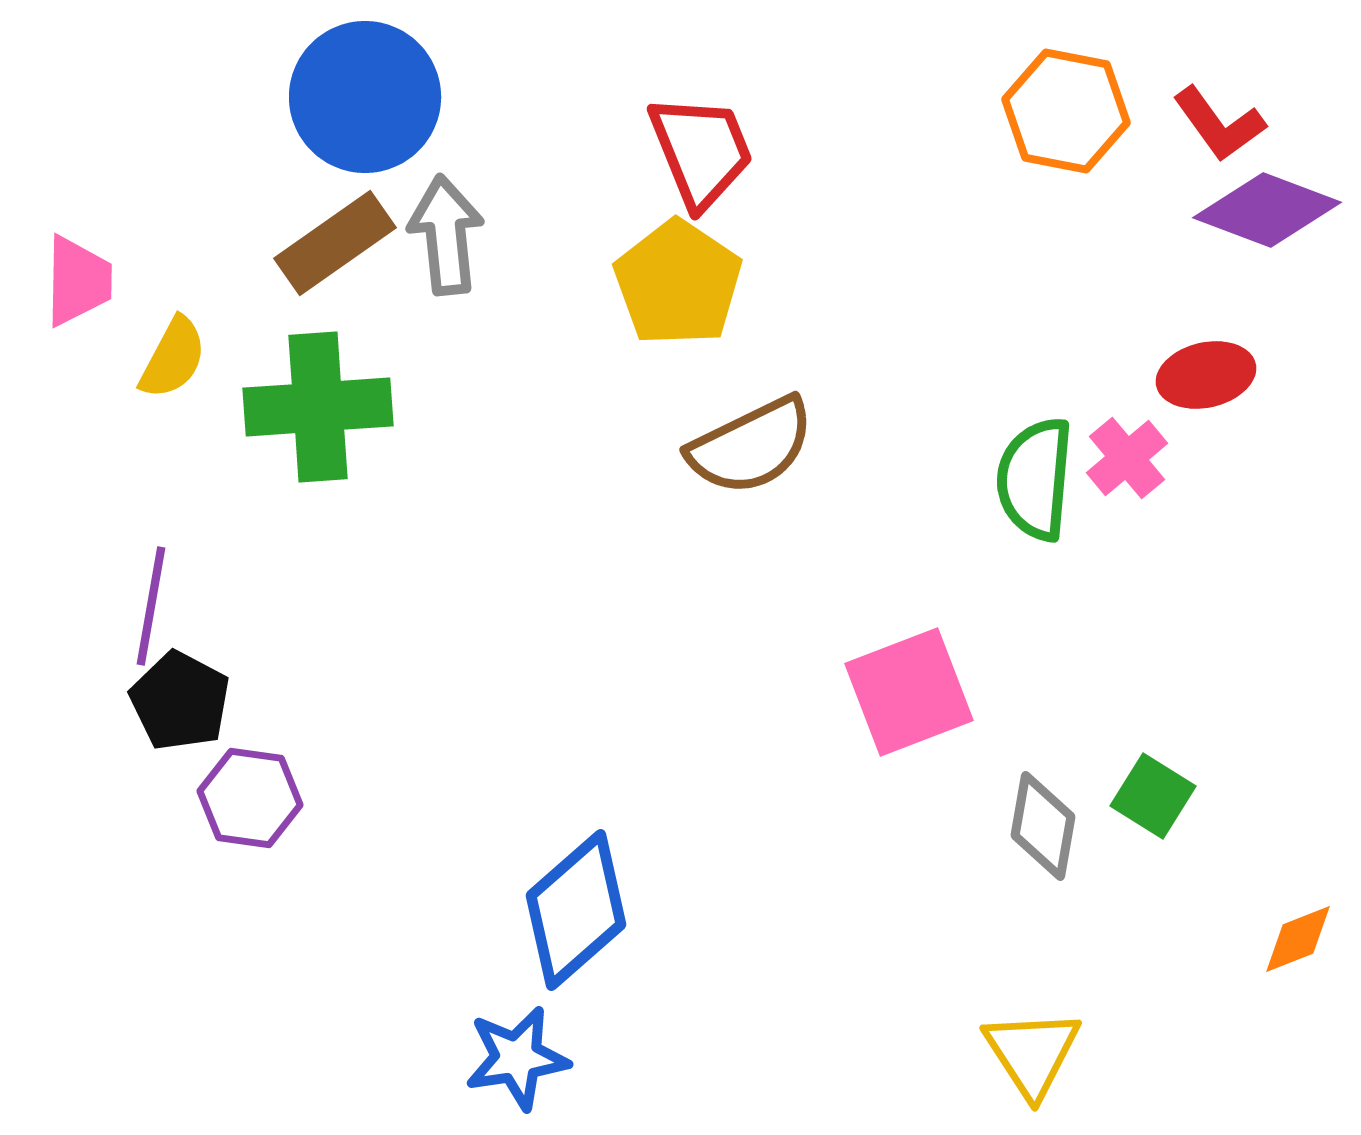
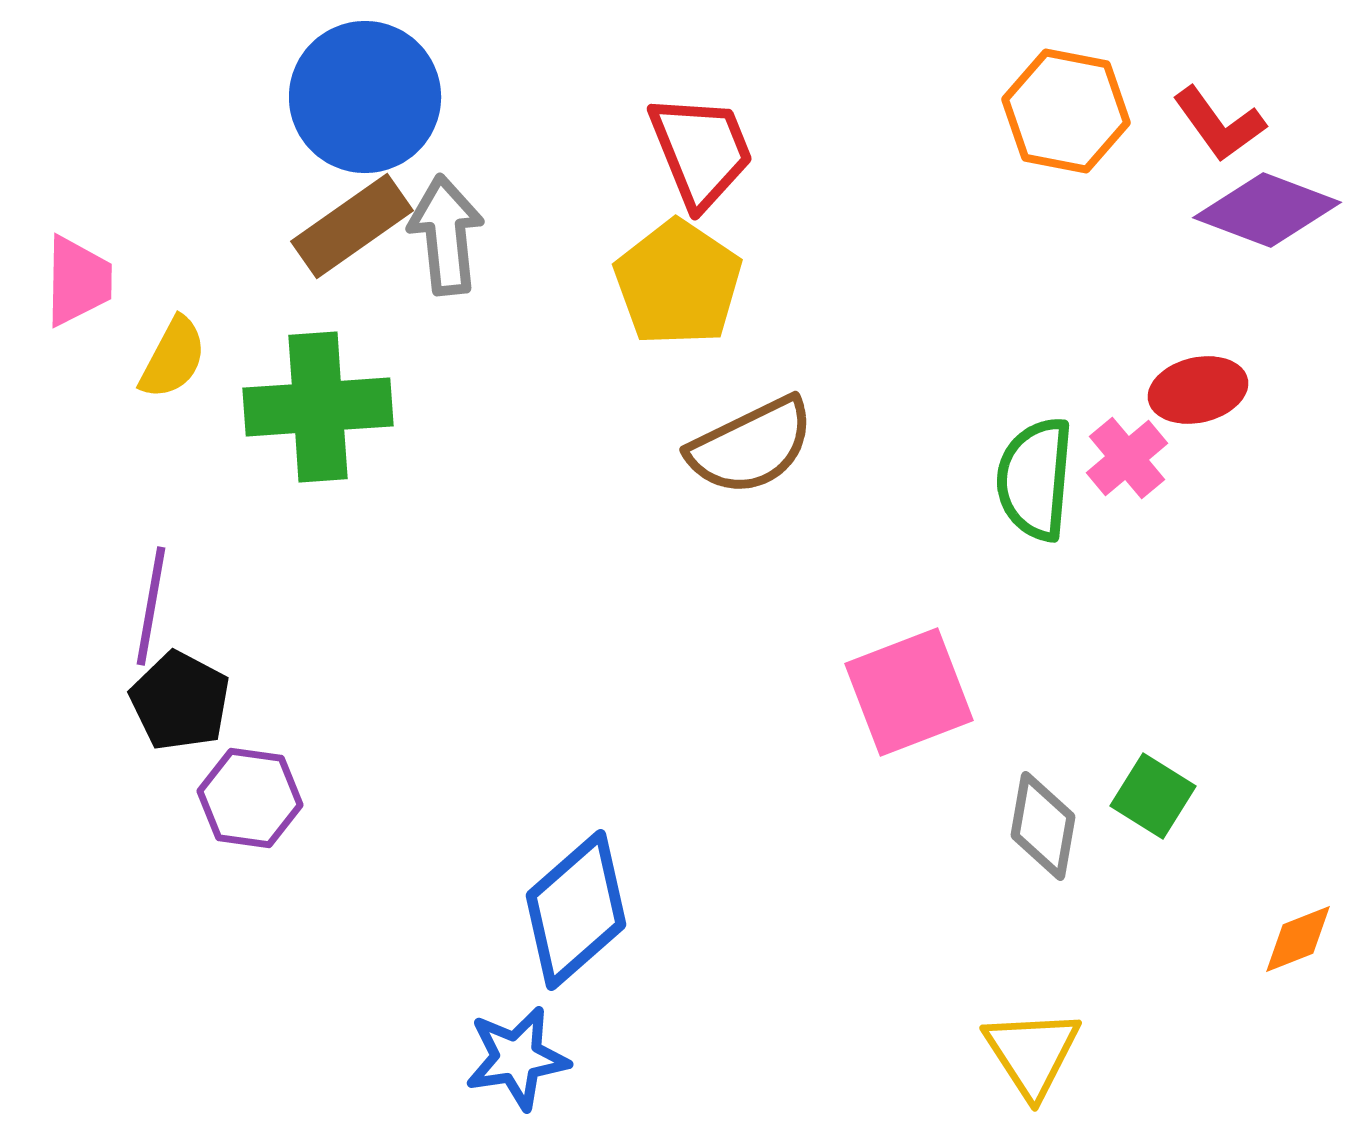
brown rectangle: moved 17 px right, 17 px up
red ellipse: moved 8 px left, 15 px down
